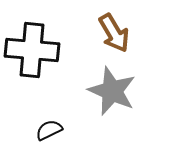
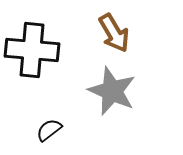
black semicircle: rotated 12 degrees counterclockwise
